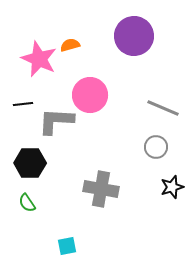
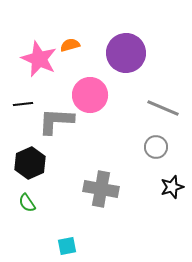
purple circle: moved 8 px left, 17 px down
black hexagon: rotated 24 degrees counterclockwise
